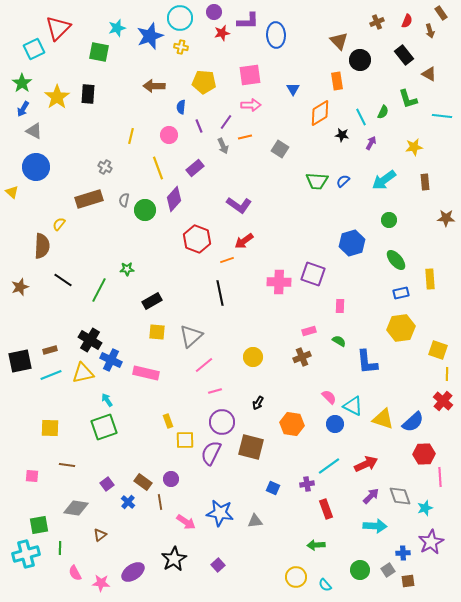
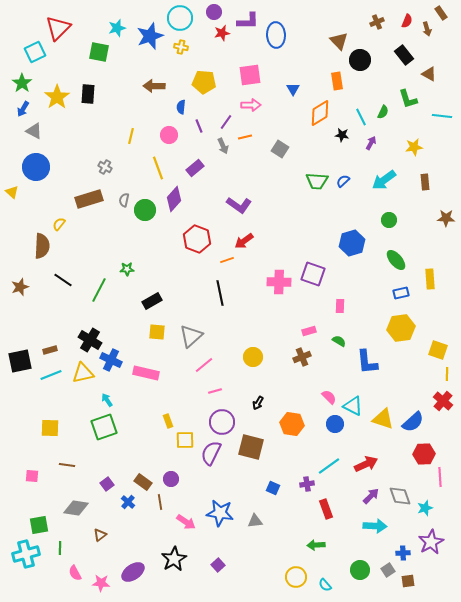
brown arrow at (430, 31): moved 3 px left, 2 px up
cyan square at (34, 49): moved 1 px right, 3 px down
